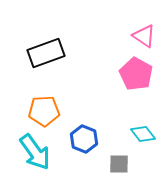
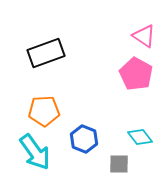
cyan diamond: moved 3 px left, 3 px down
